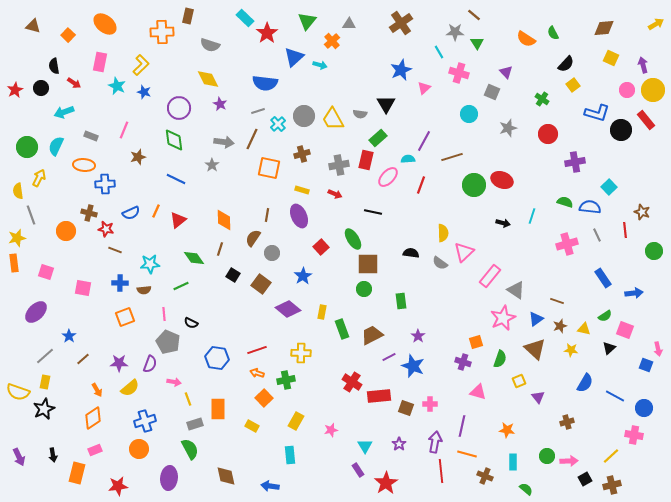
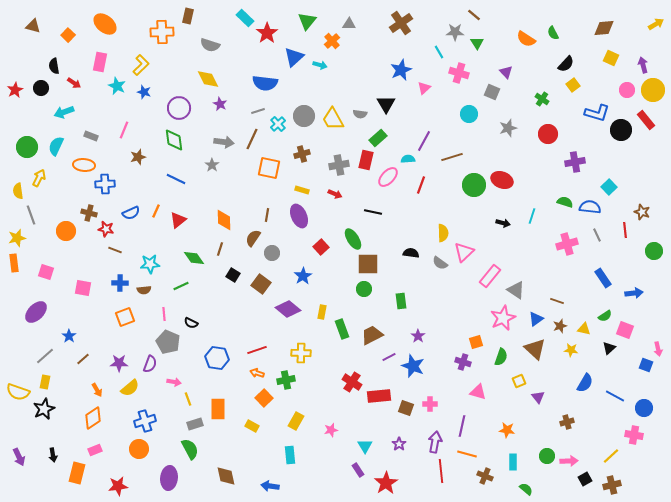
green semicircle at (500, 359): moved 1 px right, 2 px up
